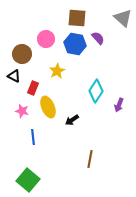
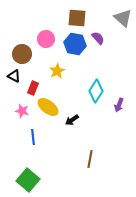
yellow ellipse: rotated 30 degrees counterclockwise
